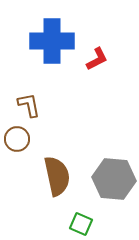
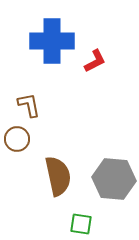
red L-shape: moved 2 px left, 2 px down
brown semicircle: moved 1 px right
green square: rotated 15 degrees counterclockwise
